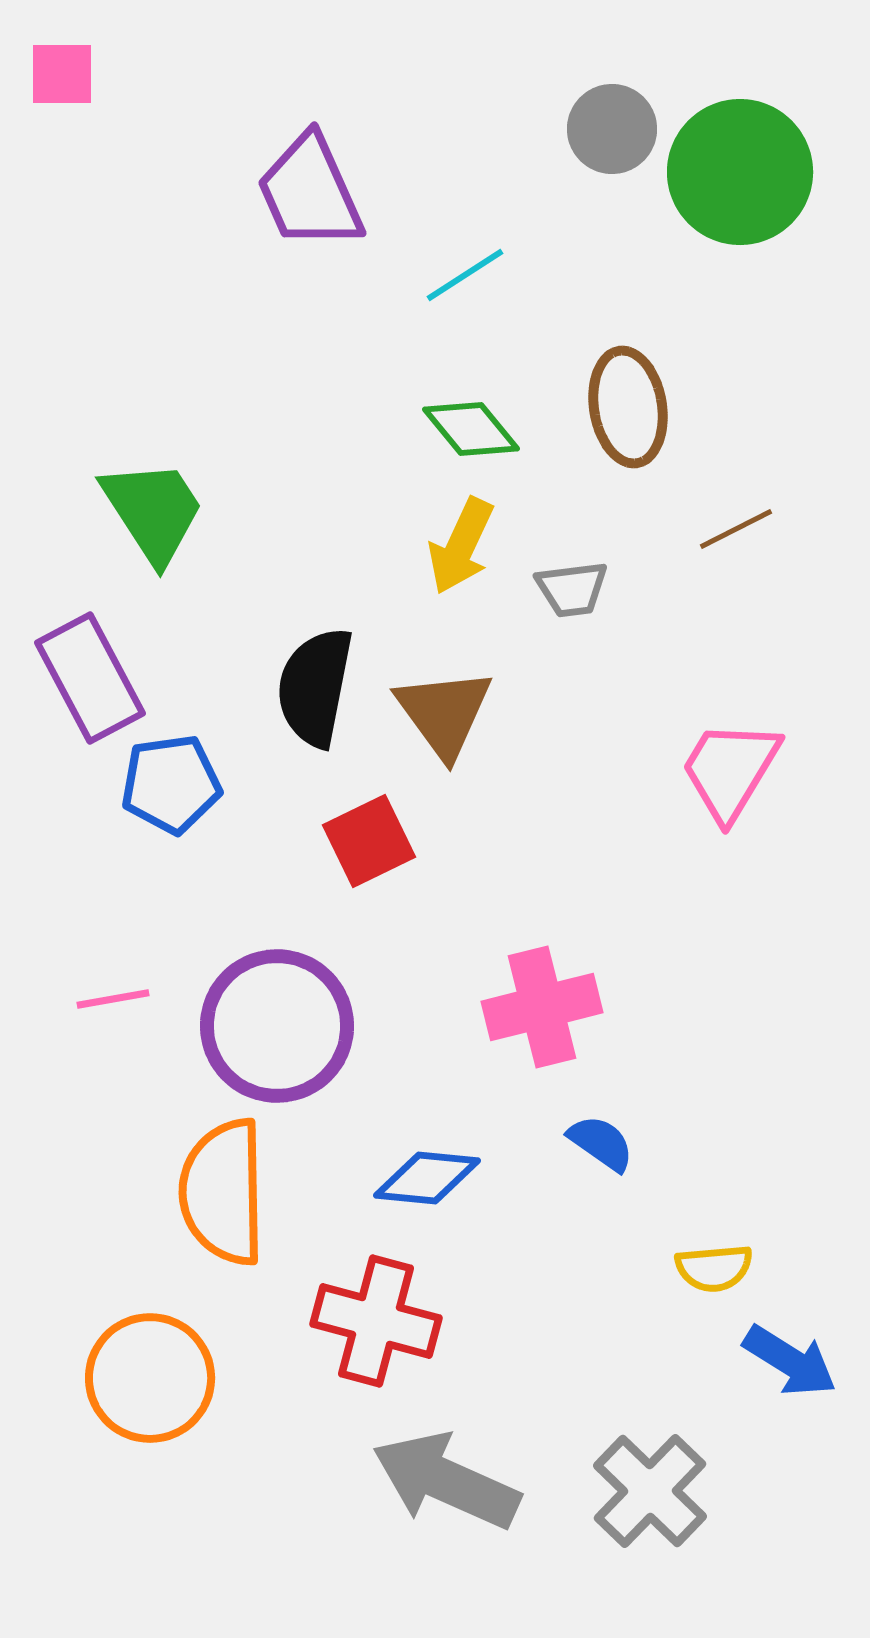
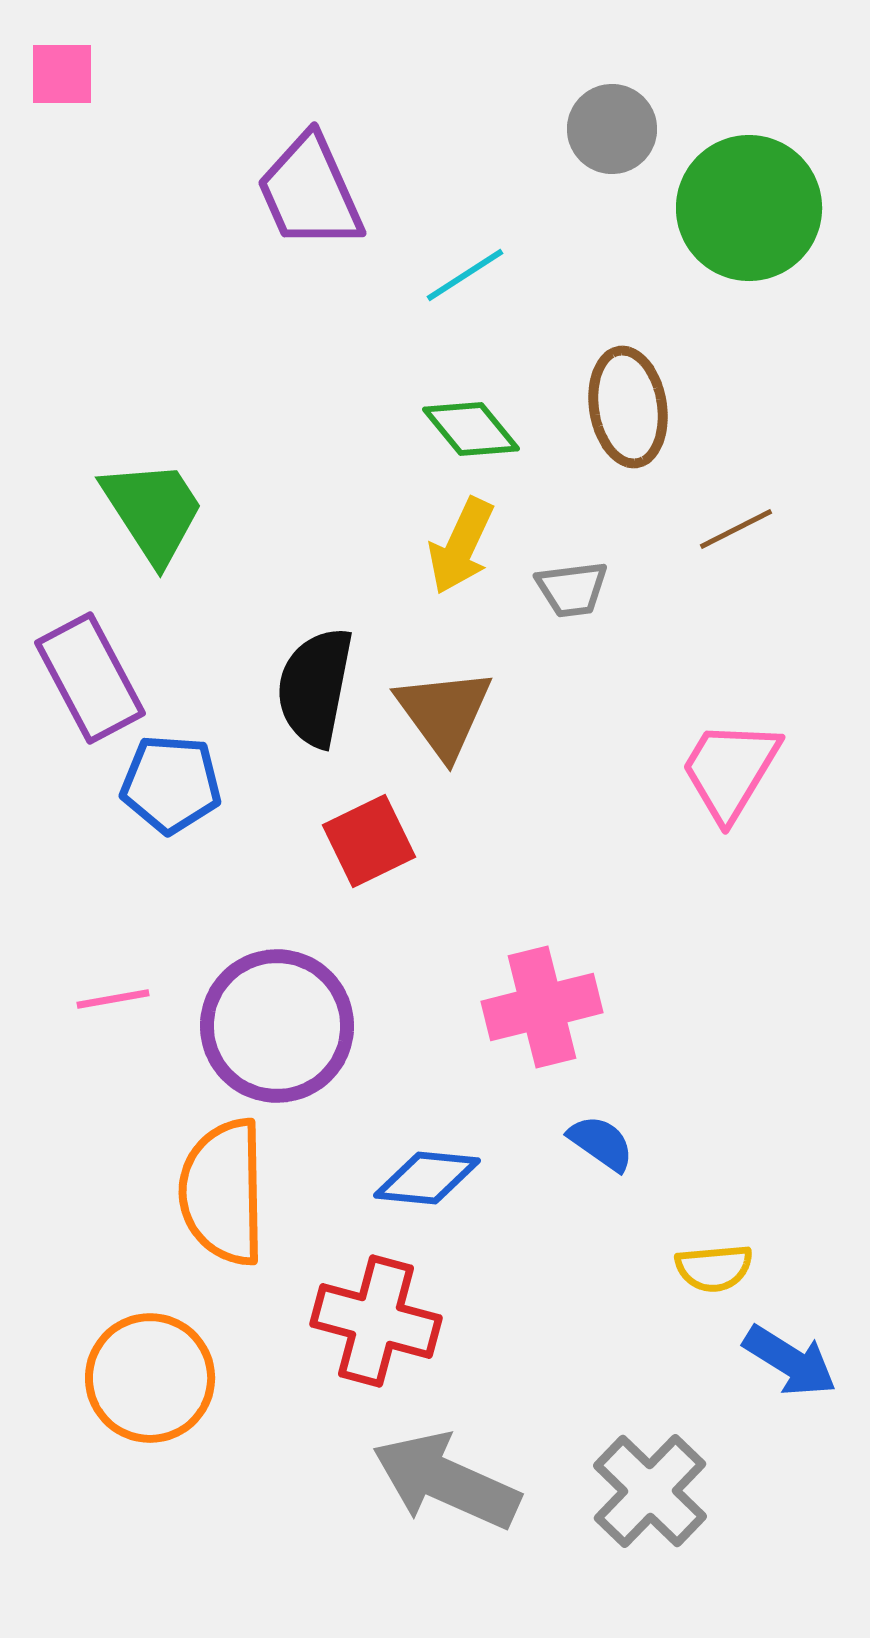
green circle: moved 9 px right, 36 px down
blue pentagon: rotated 12 degrees clockwise
